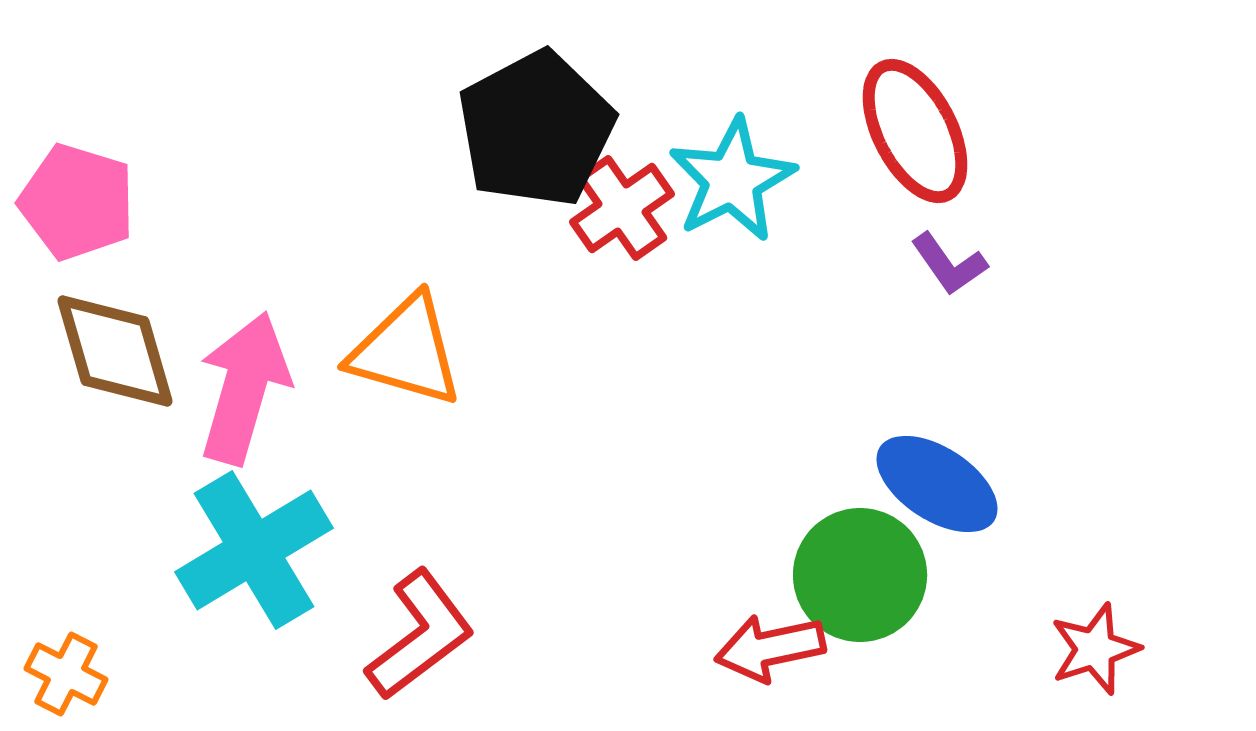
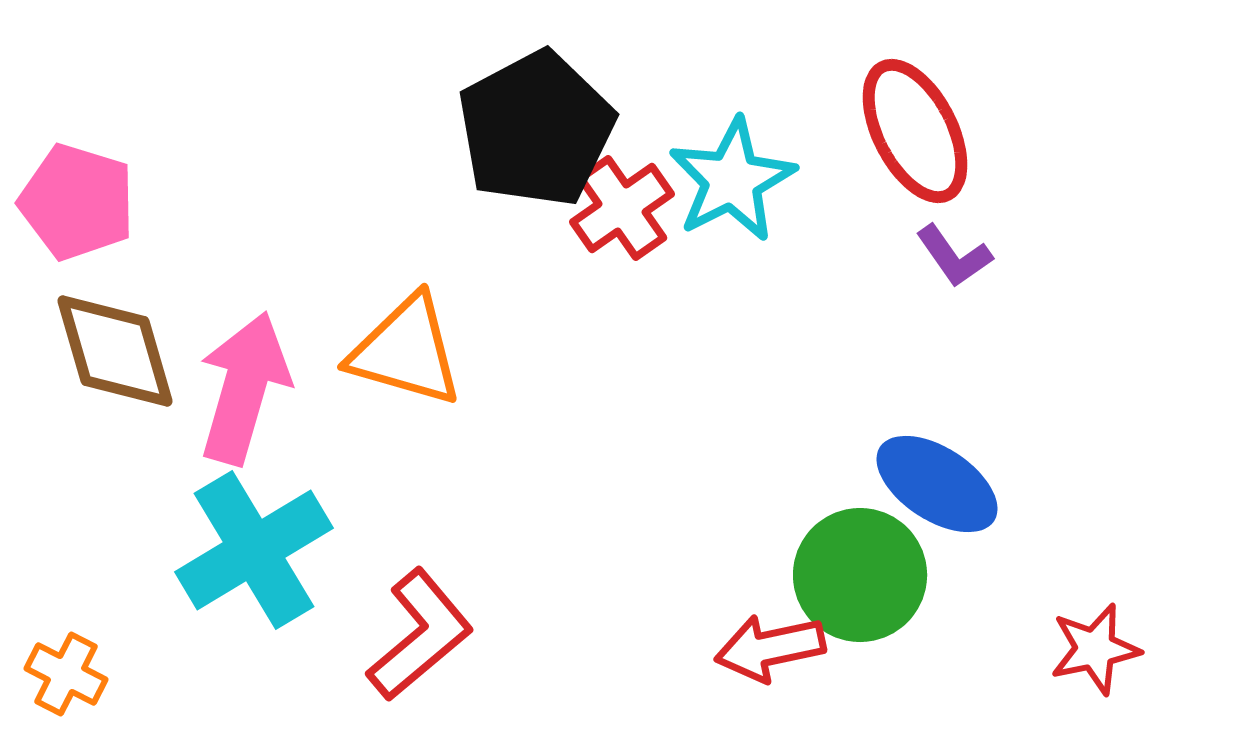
purple L-shape: moved 5 px right, 8 px up
red L-shape: rotated 3 degrees counterclockwise
red star: rotated 6 degrees clockwise
